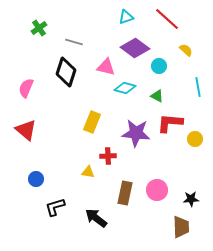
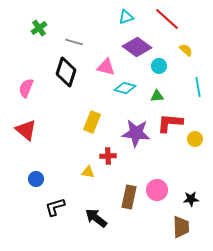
purple diamond: moved 2 px right, 1 px up
green triangle: rotated 32 degrees counterclockwise
brown rectangle: moved 4 px right, 4 px down
